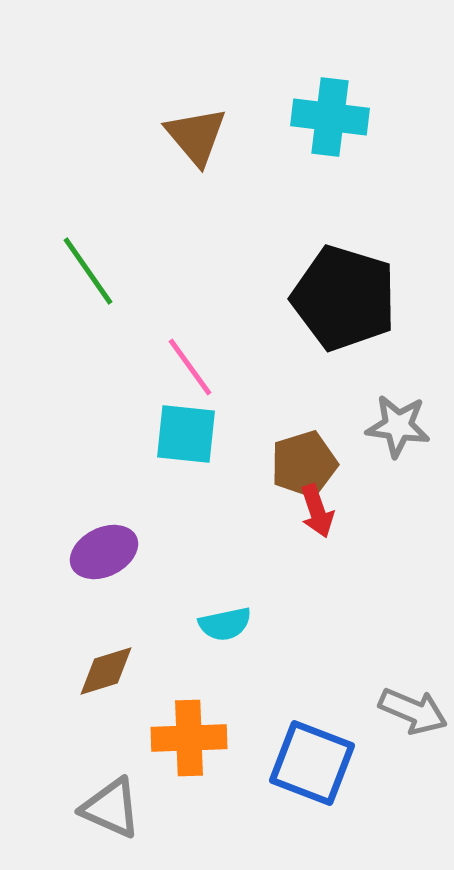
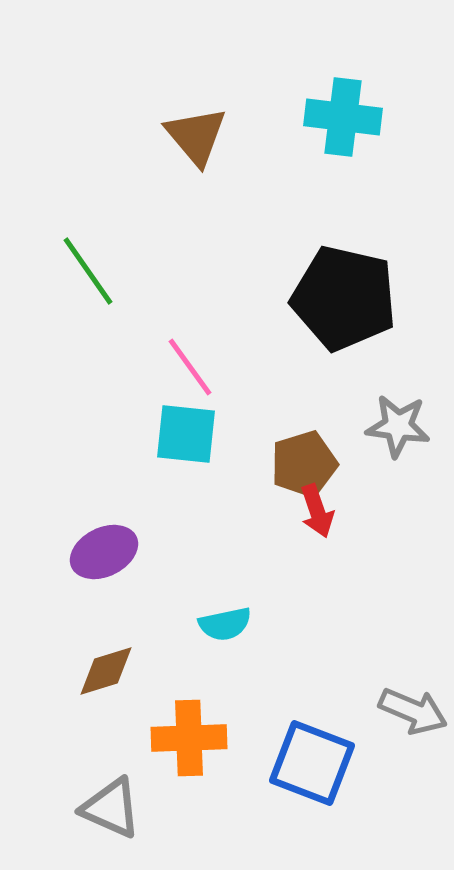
cyan cross: moved 13 px right
black pentagon: rotated 4 degrees counterclockwise
